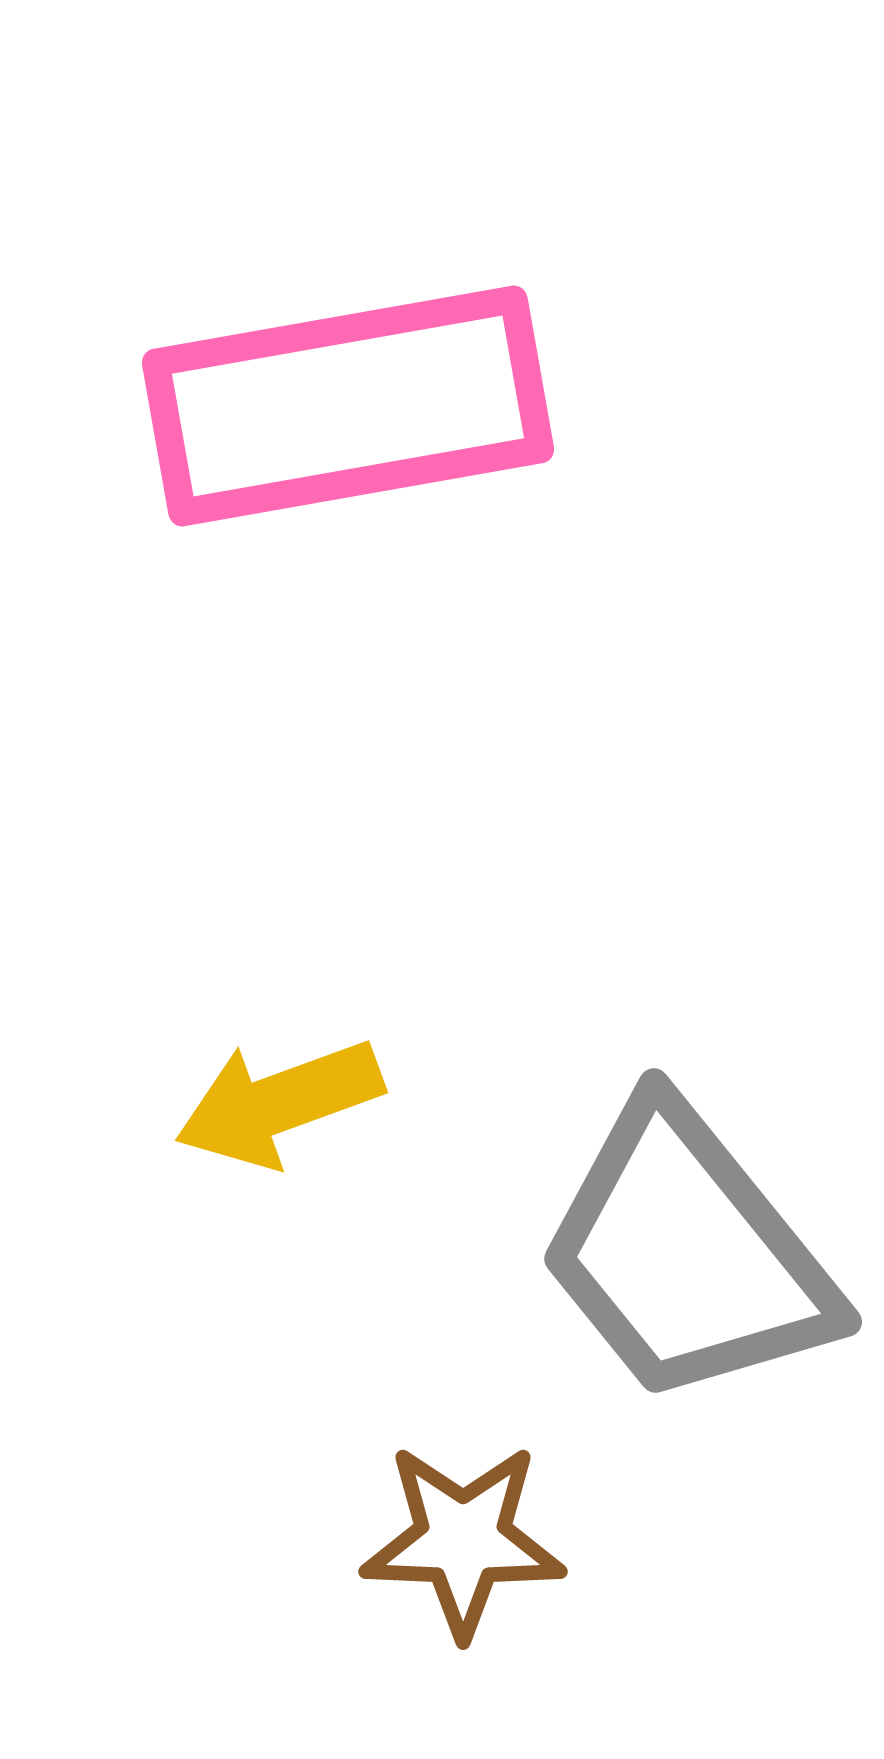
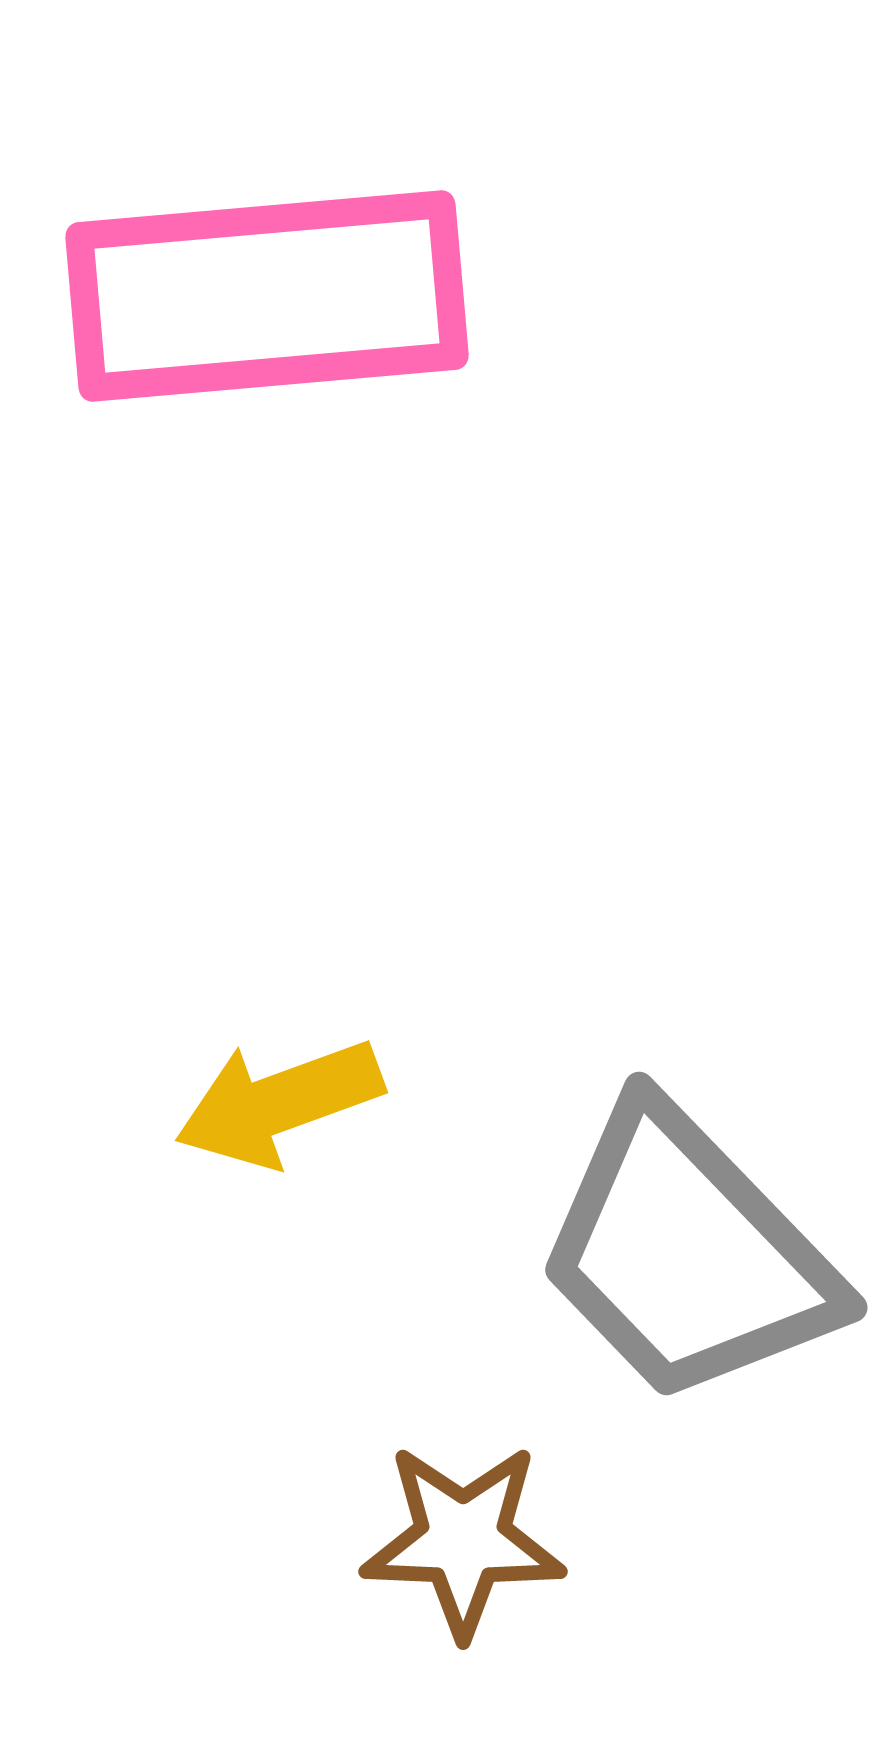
pink rectangle: moved 81 px left, 110 px up; rotated 5 degrees clockwise
gray trapezoid: rotated 5 degrees counterclockwise
